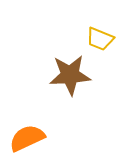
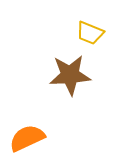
yellow trapezoid: moved 10 px left, 6 px up
